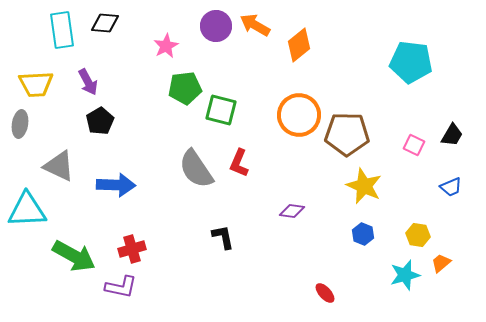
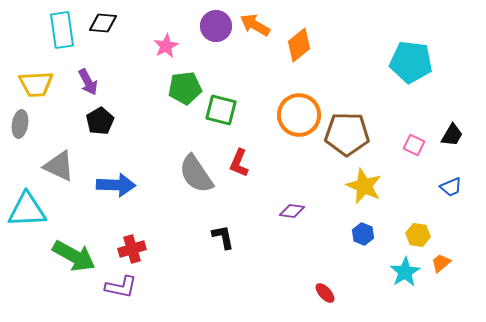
black diamond: moved 2 px left
gray semicircle: moved 5 px down
cyan star: moved 3 px up; rotated 16 degrees counterclockwise
